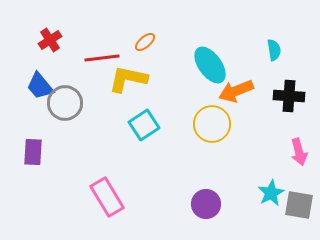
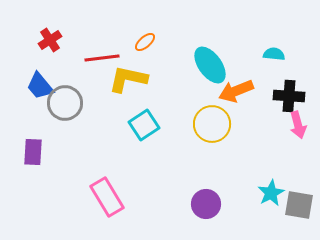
cyan semicircle: moved 4 px down; rotated 75 degrees counterclockwise
pink arrow: moved 1 px left, 27 px up
